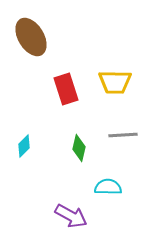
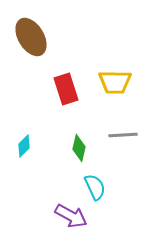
cyan semicircle: moved 13 px left; rotated 64 degrees clockwise
